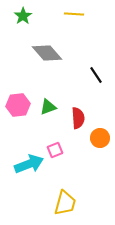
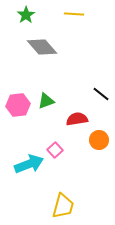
green star: moved 3 px right, 1 px up
gray diamond: moved 5 px left, 6 px up
black line: moved 5 px right, 19 px down; rotated 18 degrees counterclockwise
green triangle: moved 2 px left, 6 px up
red semicircle: moved 1 px left, 1 px down; rotated 95 degrees counterclockwise
orange circle: moved 1 px left, 2 px down
pink square: rotated 21 degrees counterclockwise
yellow trapezoid: moved 2 px left, 3 px down
